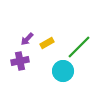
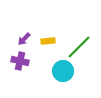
purple arrow: moved 3 px left
yellow rectangle: moved 1 px right, 2 px up; rotated 24 degrees clockwise
purple cross: rotated 24 degrees clockwise
